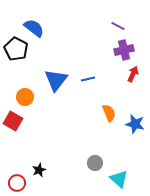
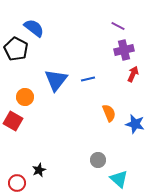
gray circle: moved 3 px right, 3 px up
